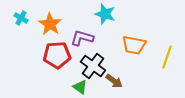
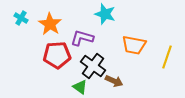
brown arrow: rotated 12 degrees counterclockwise
